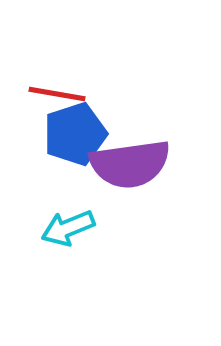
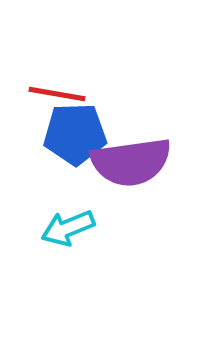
blue pentagon: rotated 16 degrees clockwise
purple semicircle: moved 1 px right, 2 px up
